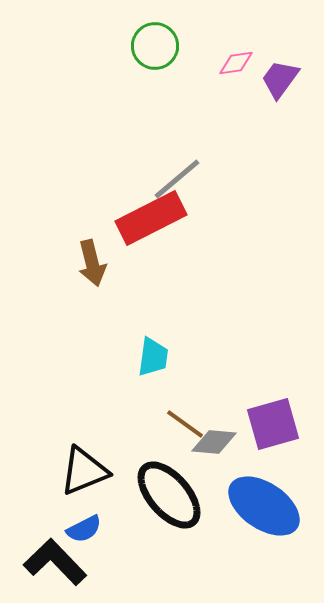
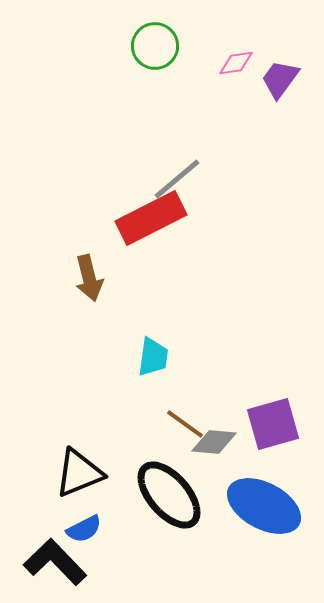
brown arrow: moved 3 px left, 15 px down
black triangle: moved 5 px left, 2 px down
blue ellipse: rotated 6 degrees counterclockwise
